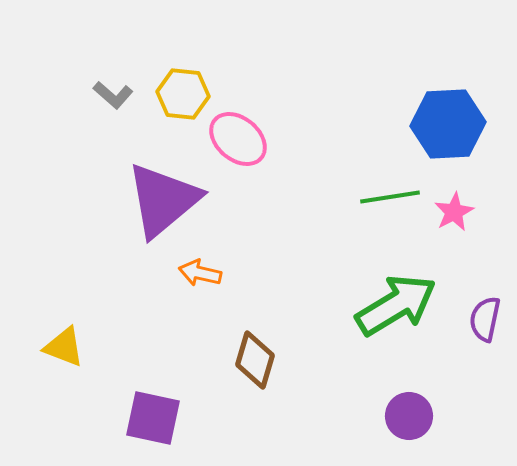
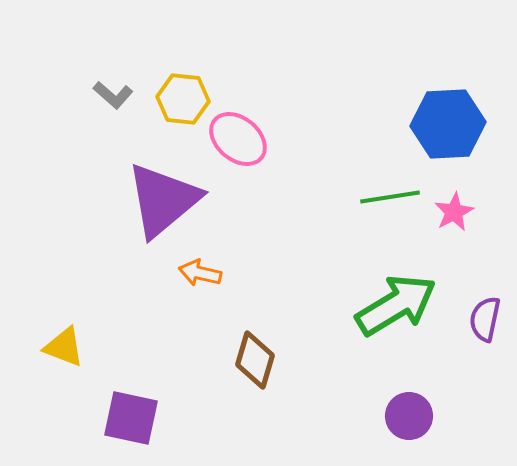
yellow hexagon: moved 5 px down
purple square: moved 22 px left
